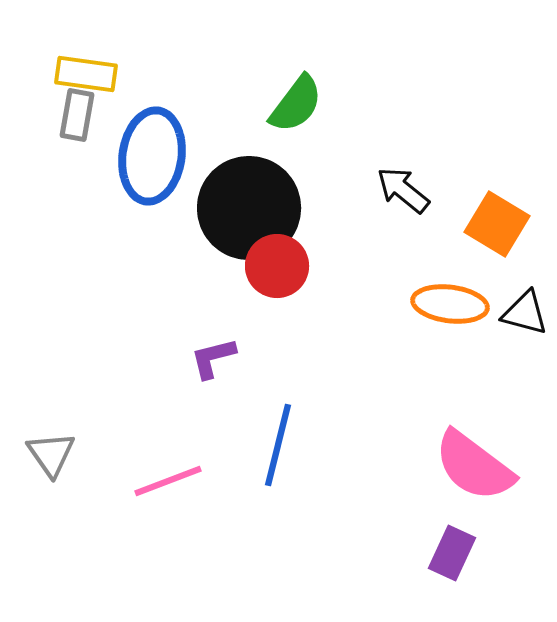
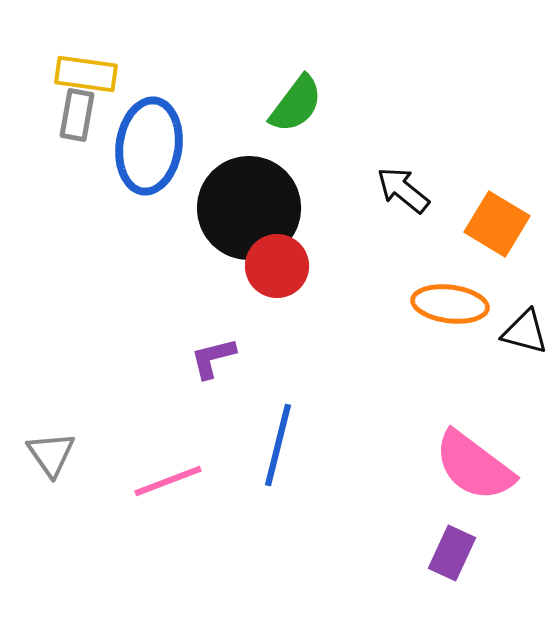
blue ellipse: moved 3 px left, 10 px up
black triangle: moved 19 px down
